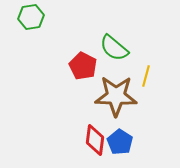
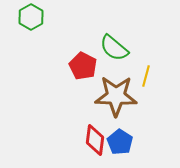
green hexagon: rotated 20 degrees counterclockwise
